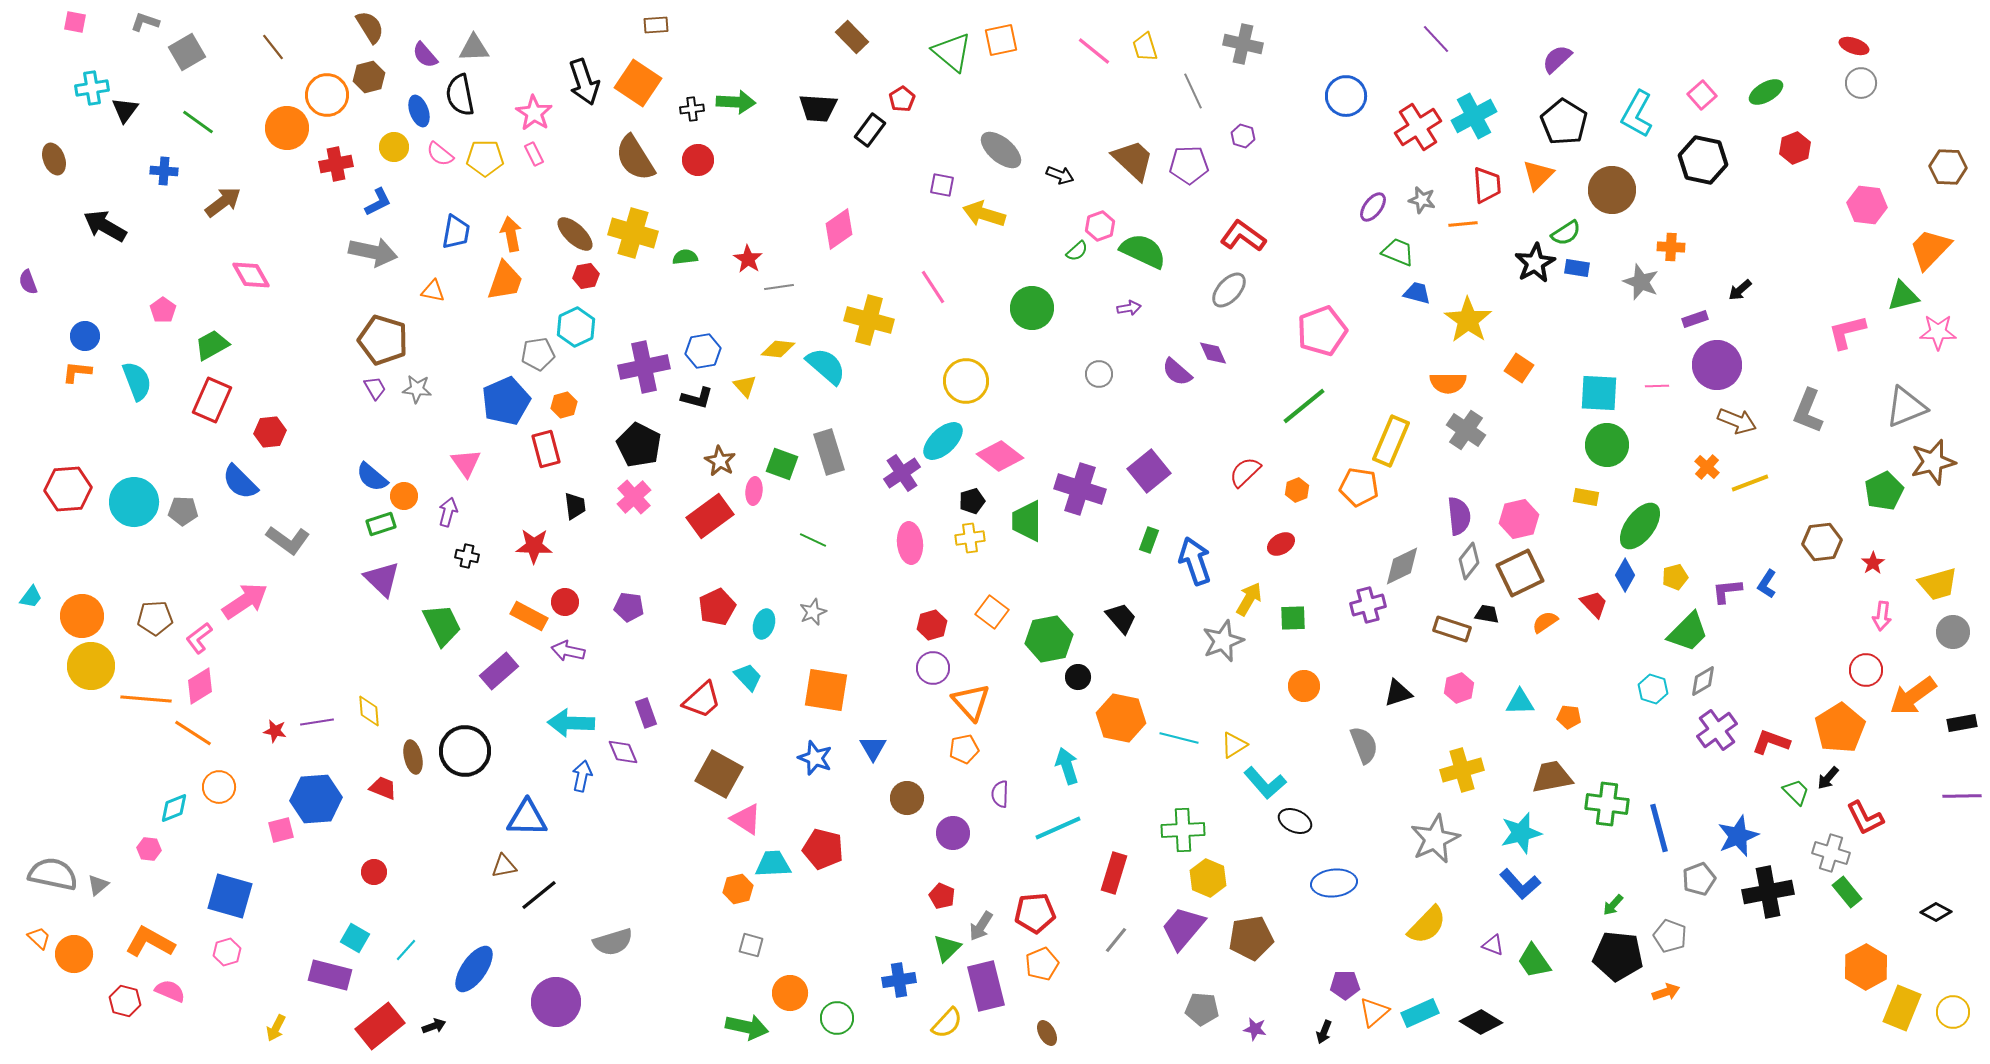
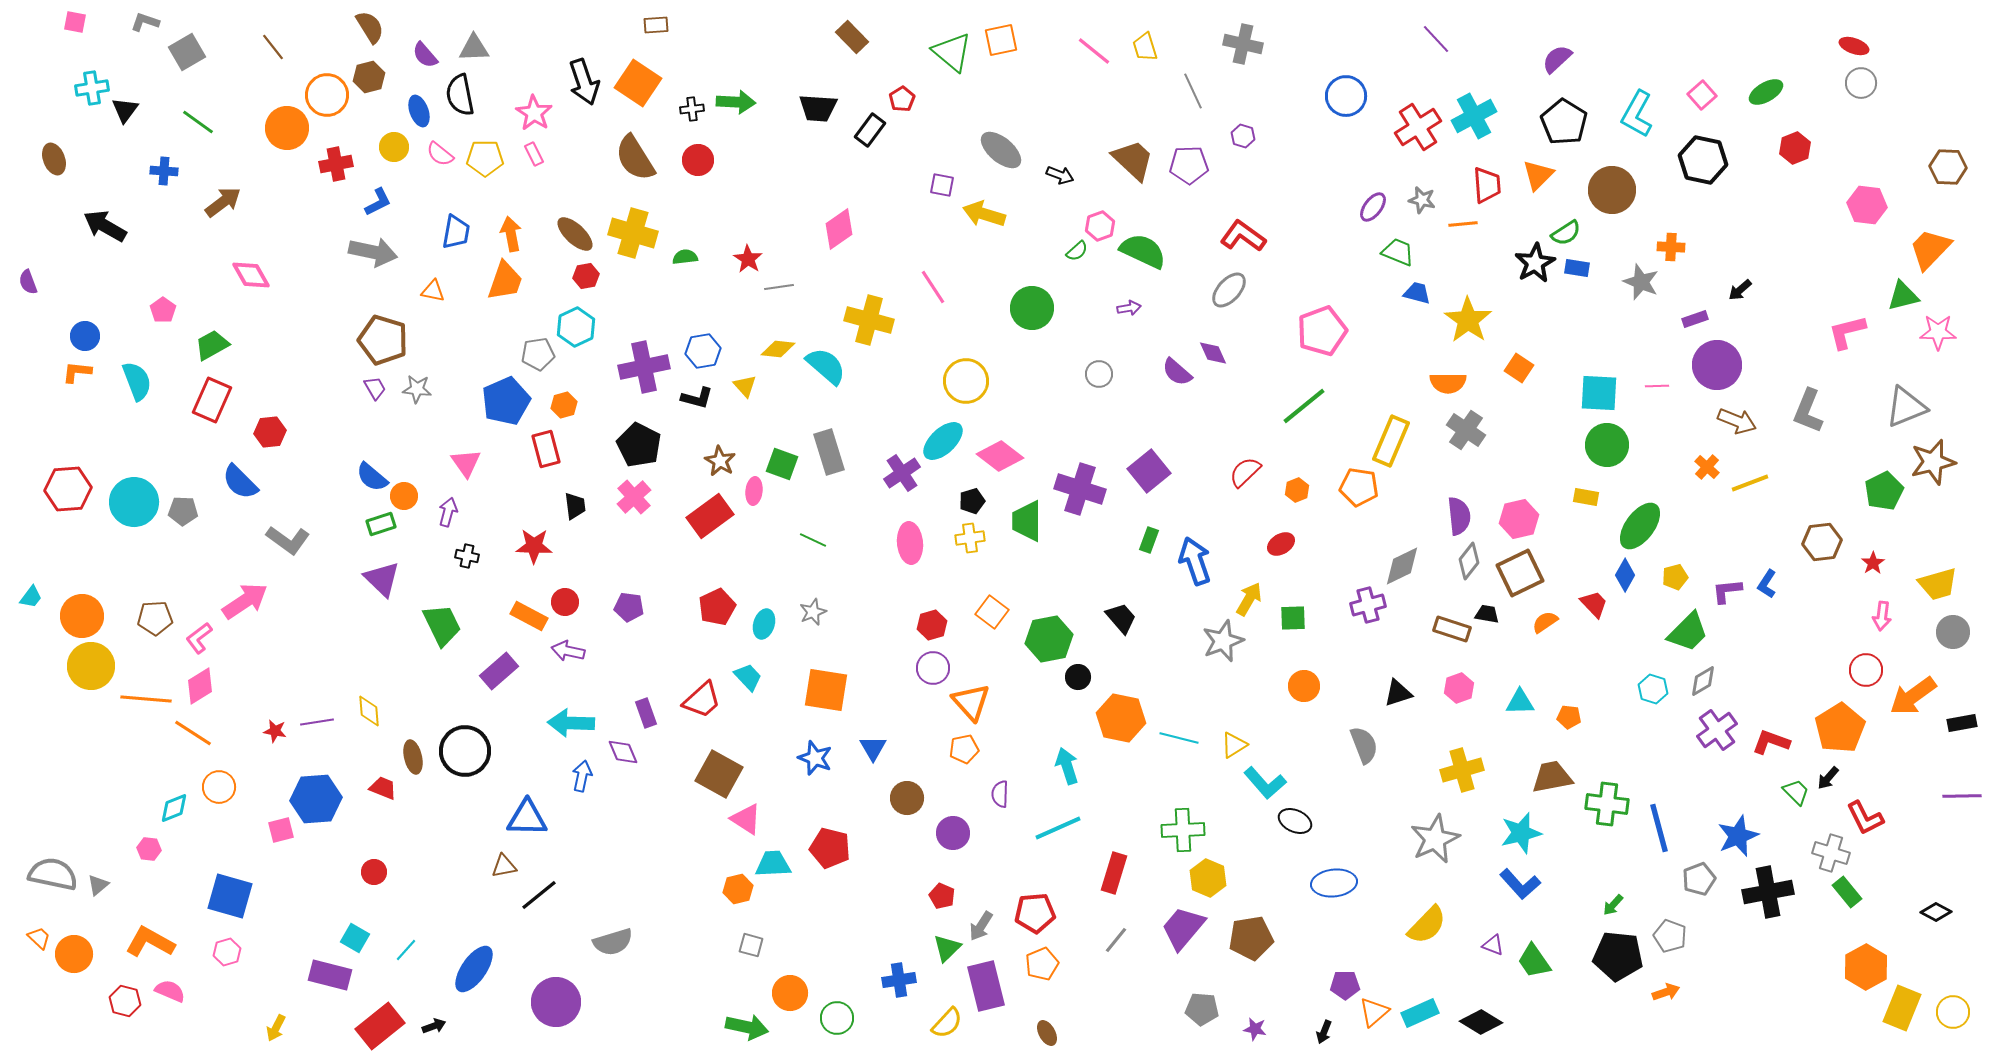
red pentagon at (823, 849): moved 7 px right, 1 px up
